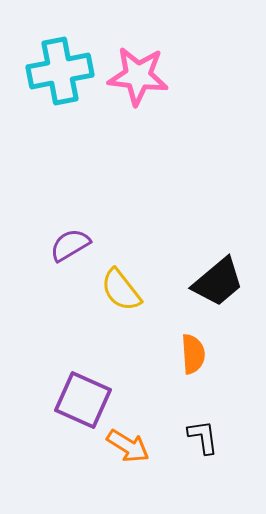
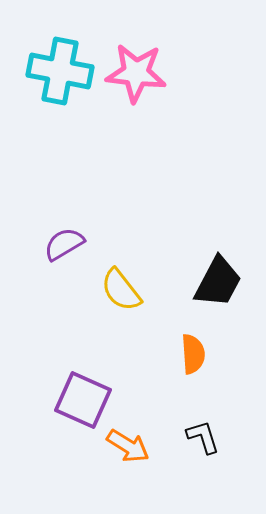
cyan cross: rotated 22 degrees clockwise
pink star: moved 2 px left, 3 px up
purple semicircle: moved 6 px left, 1 px up
black trapezoid: rotated 22 degrees counterclockwise
black L-shape: rotated 9 degrees counterclockwise
